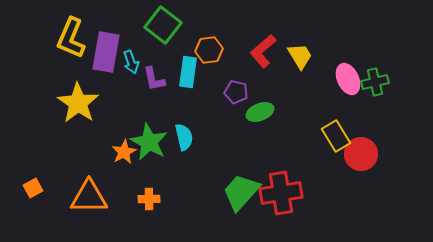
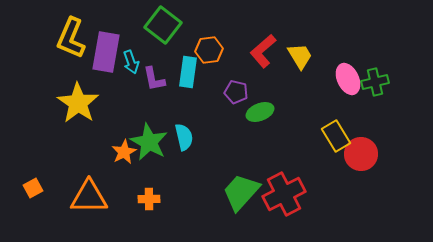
red cross: moved 3 px right, 1 px down; rotated 18 degrees counterclockwise
